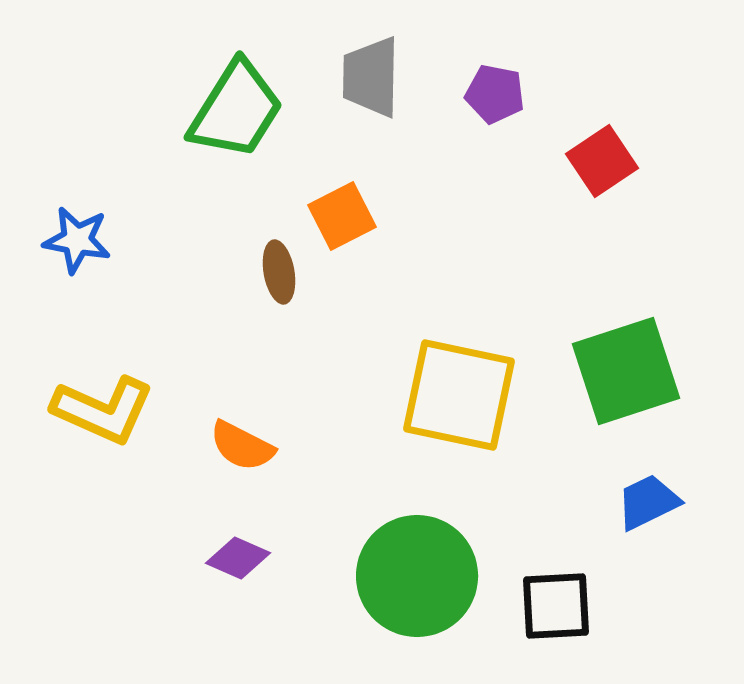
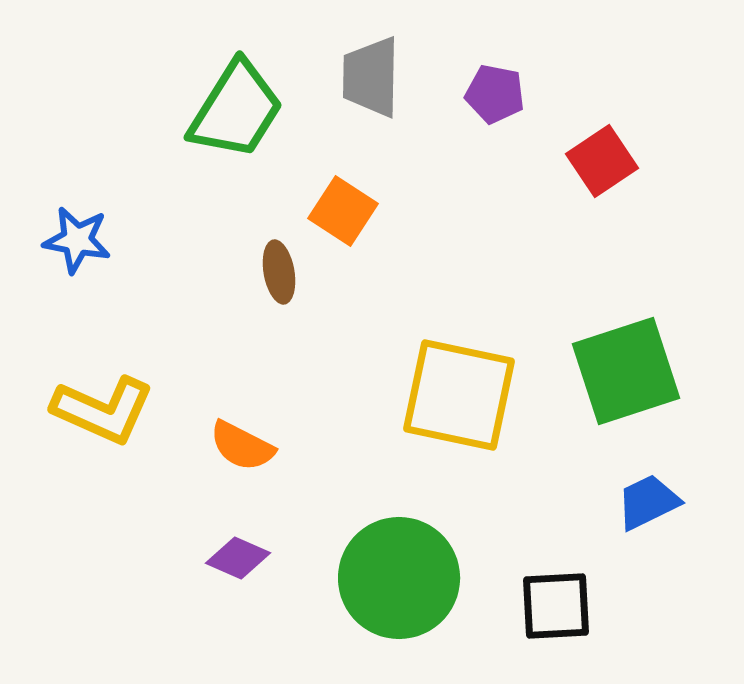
orange square: moved 1 px right, 5 px up; rotated 30 degrees counterclockwise
green circle: moved 18 px left, 2 px down
